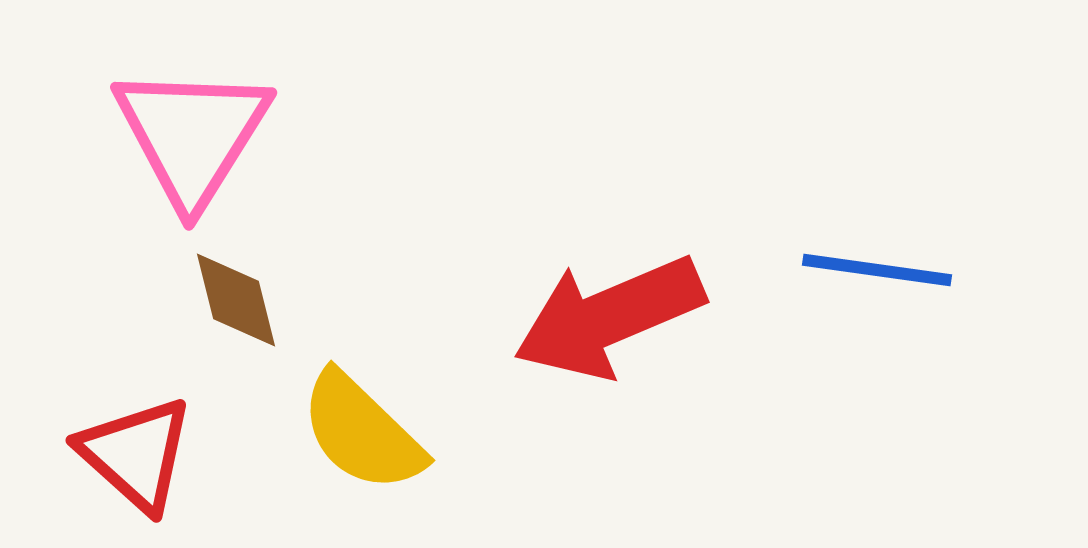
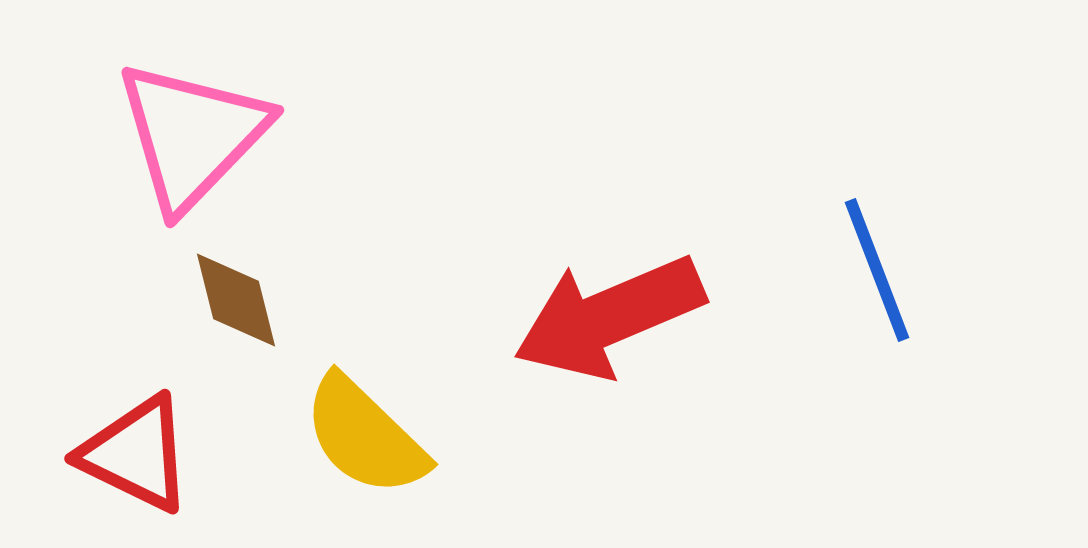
pink triangle: rotated 12 degrees clockwise
blue line: rotated 61 degrees clockwise
yellow semicircle: moved 3 px right, 4 px down
red triangle: rotated 16 degrees counterclockwise
